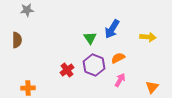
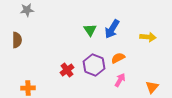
green triangle: moved 8 px up
